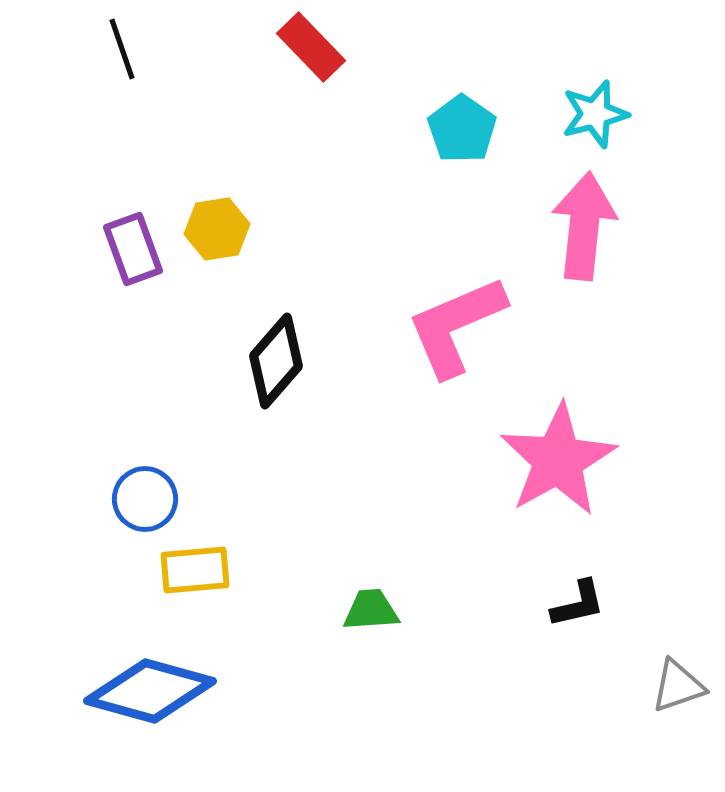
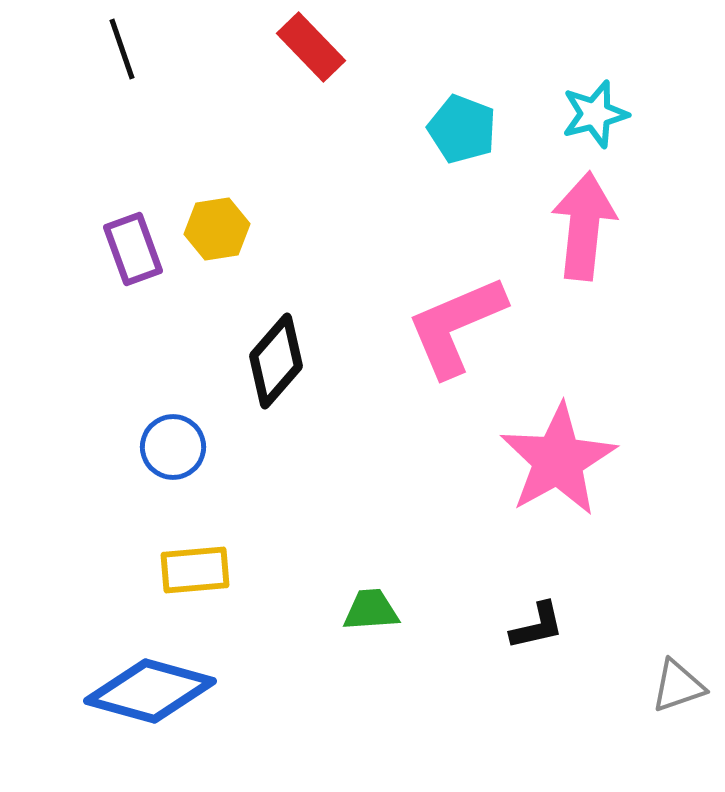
cyan pentagon: rotated 14 degrees counterclockwise
blue circle: moved 28 px right, 52 px up
black L-shape: moved 41 px left, 22 px down
